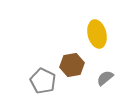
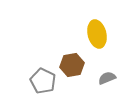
gray semicircle: moved 2 px right; rotated 18 degrees clockwise
